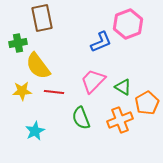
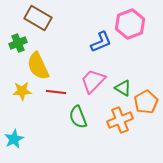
brown rectangle: moved 4 px left; rotated 48 degrees counterclockwise
pink hexagon: moved 2 px right
green cross: rotated 12 degrees counterclockwise
yellow semicircle: rotated 12 degrees clockwise
green triangle: moved 1 px down
red line: moved 2 px right
orange pentagon: moved 1 px left, 1 px up
green semicircle: moved 3 px left, 1 px up
cyan star: moved 21 px left, 8 px down
